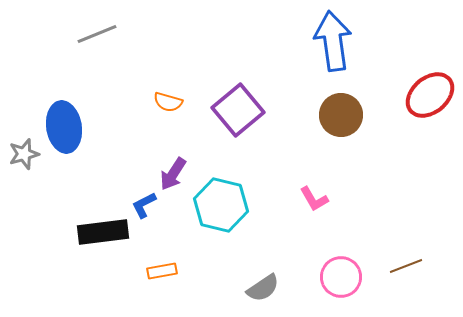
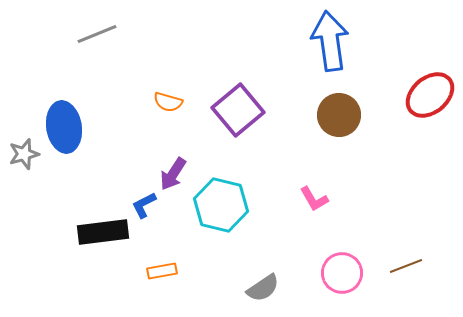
blue arrow: moved 3 px left
brown circle: moved 2 px left
pink circle: moved 1 px right, 4 px up
